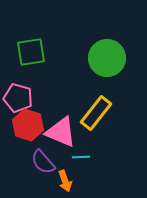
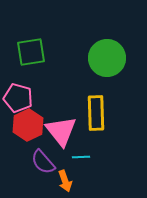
yellow rectangle: rotated 40 degrees counterclockwise
red hexagon: rotated 16 degrees clockwise
pink triangle: moved 1 px up; rotated 28 degrees clockwise
